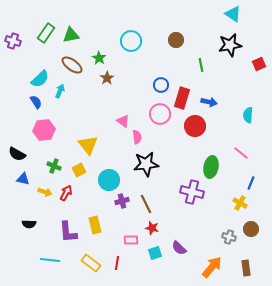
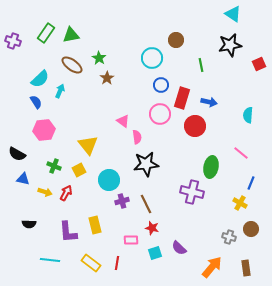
cyan circle at (131, 41): moved 21 px right, 17 px down
